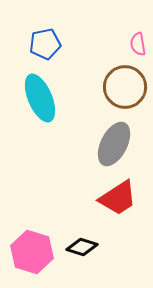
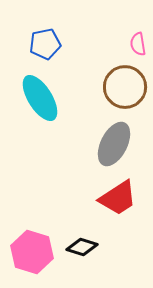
cyan ellipse: rotated 9 degrees counterclockwise
